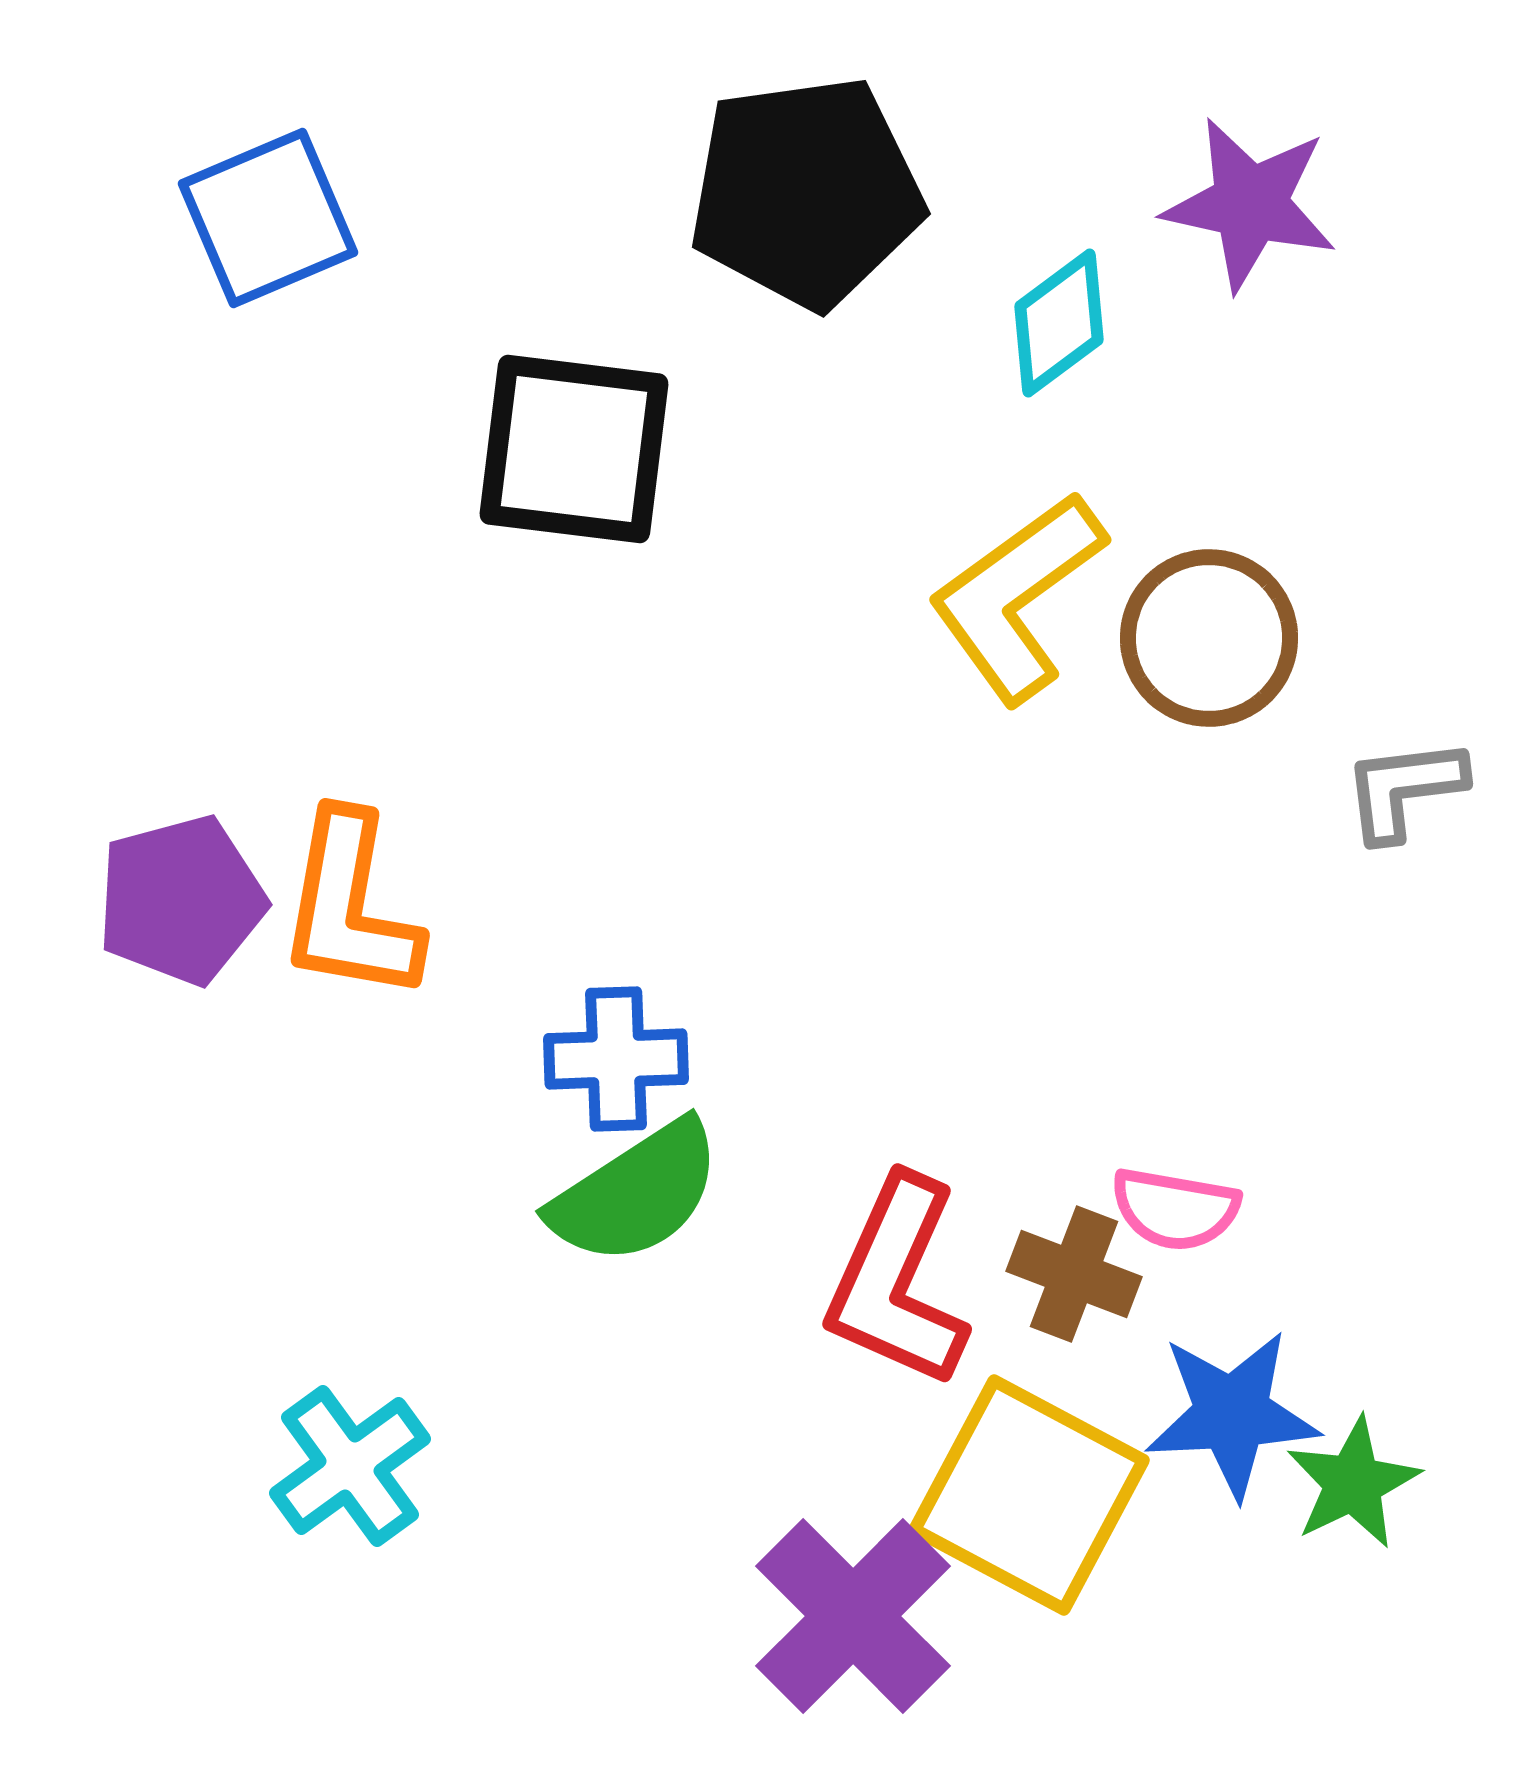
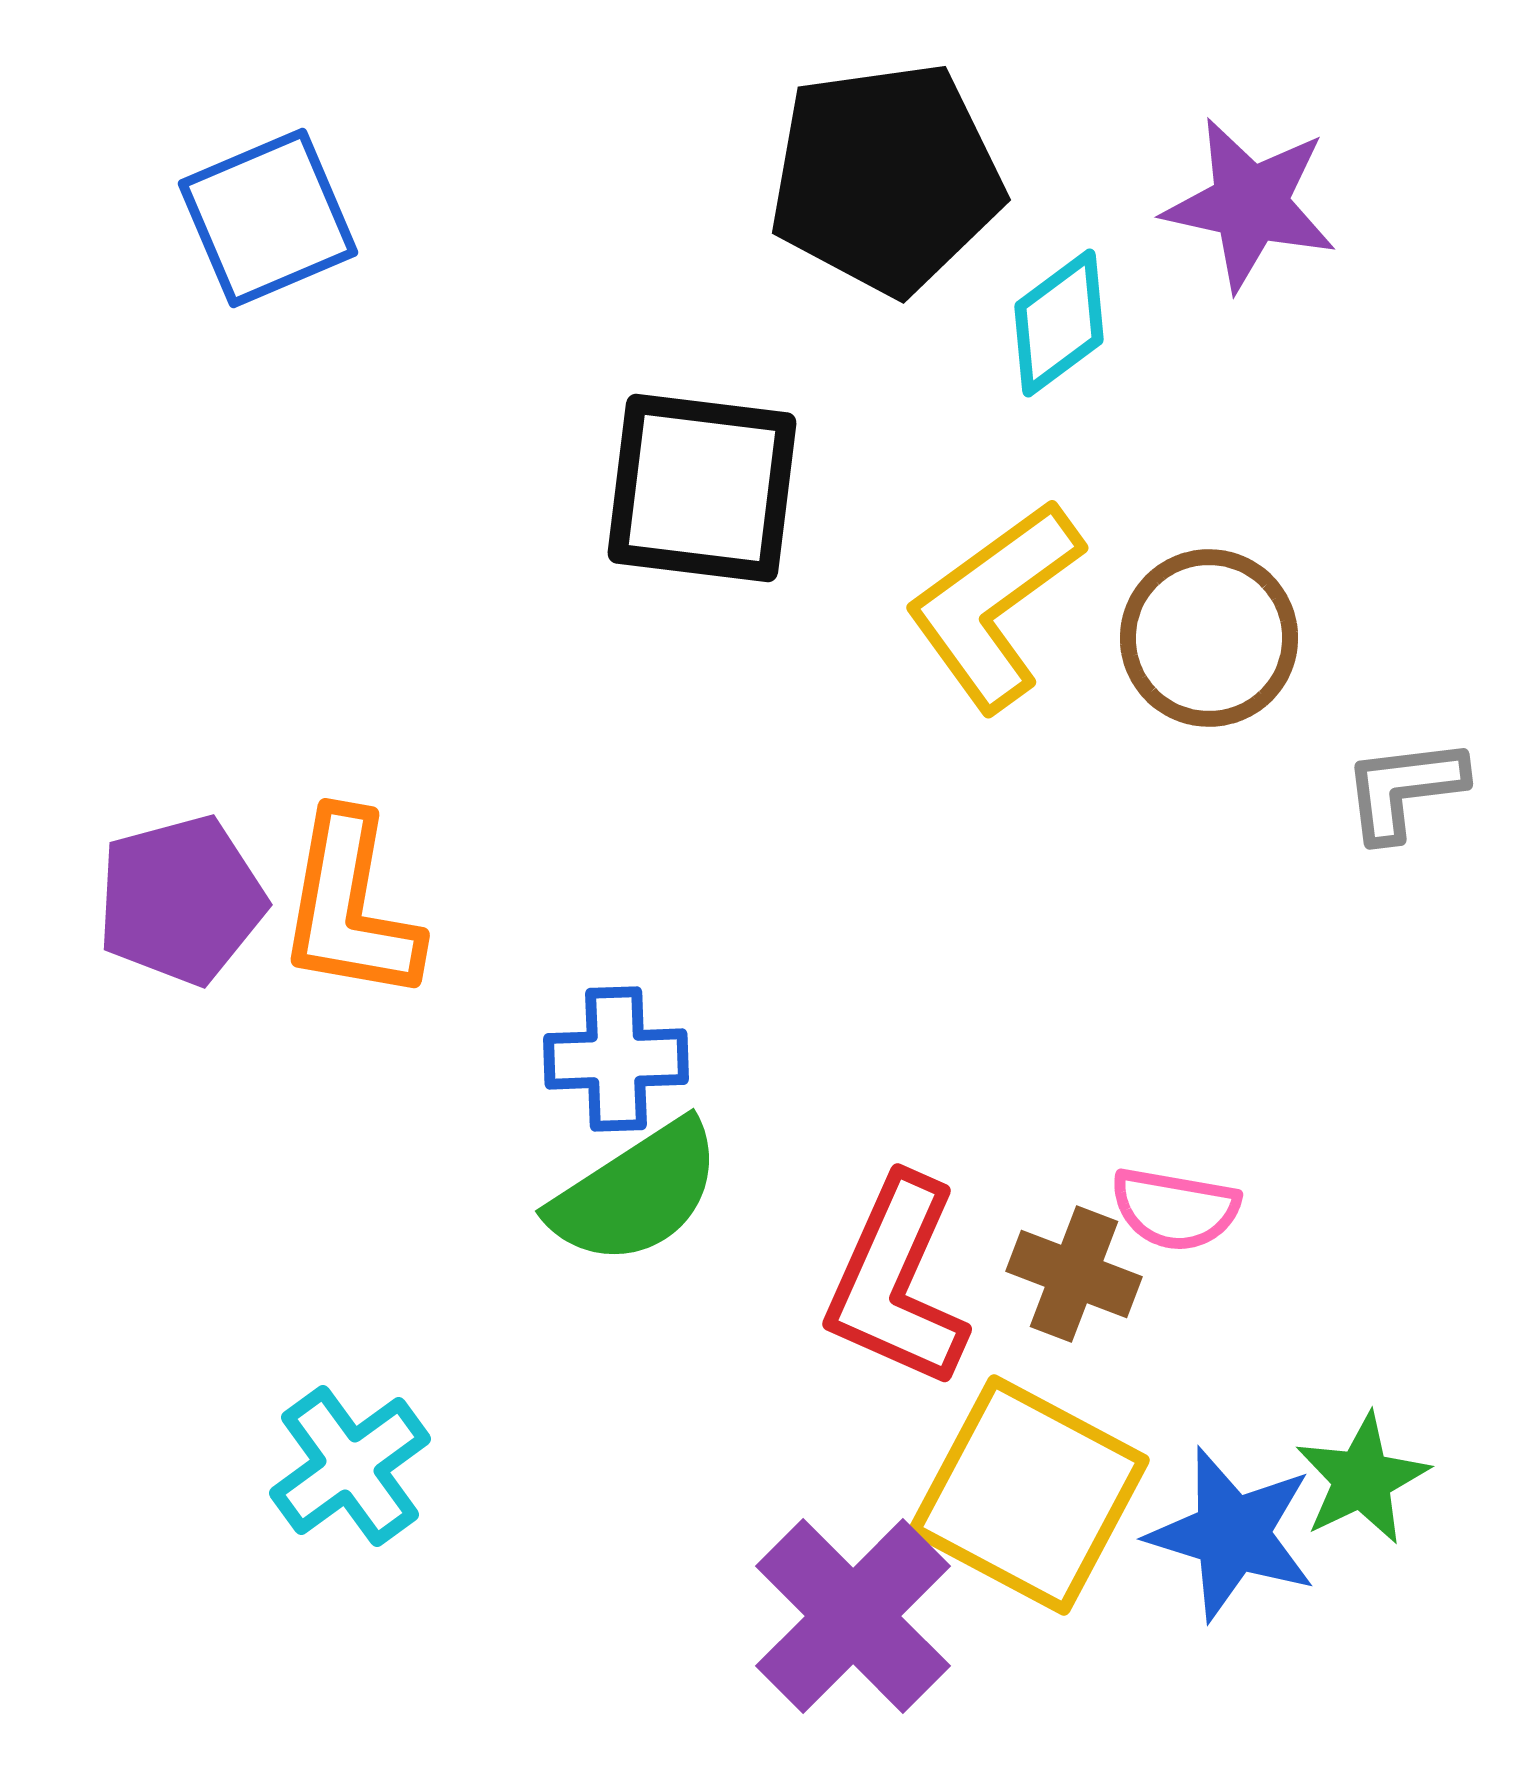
black pentagon: moved 80 px right, 14 px up
black square: moved 128 px right, 39 px down
yellow L-shape: moved 23 px left, 8 px down
blue star: moved 120 px down; rotated 20 degrees clockwise
green star: moved 9 px right, 4 px up
